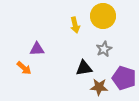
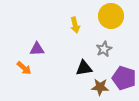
yellow circle: moved 8 px right
brown star: moved 1 px right
